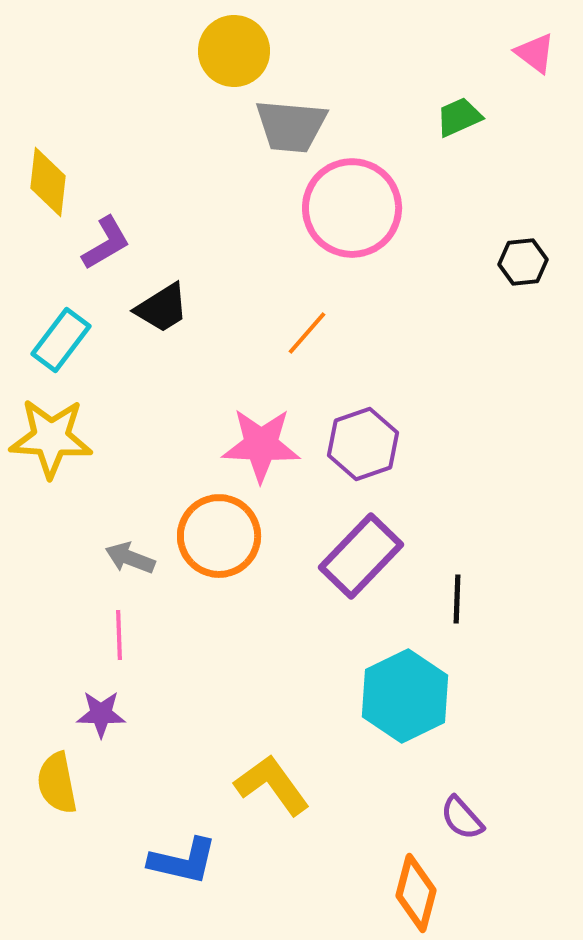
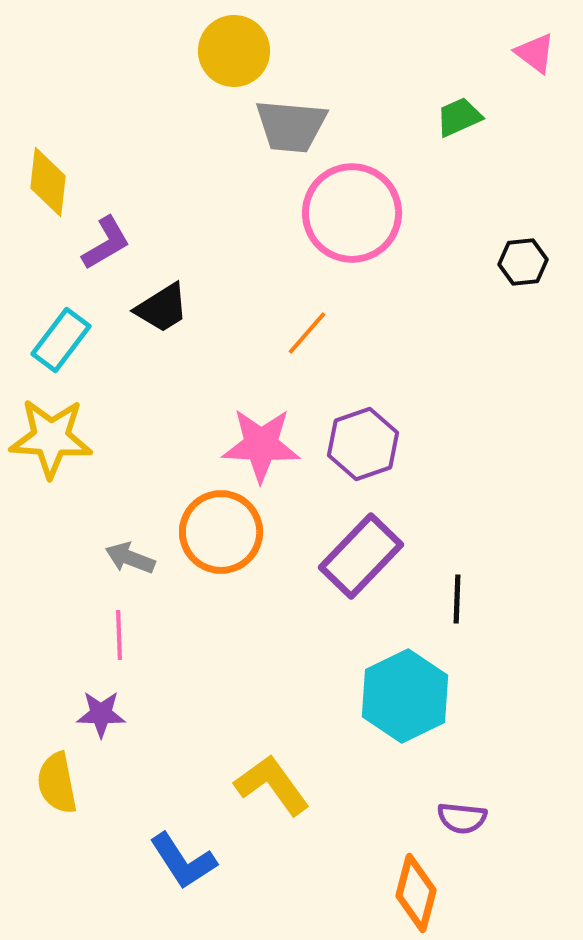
pink circle: moved 5 px down
orange circle: moved 2 px right, 4 px up
purple semicircle: rotated 42 degrees counterclockwise
blue L-shape: rotated 44 degrees clockwise
